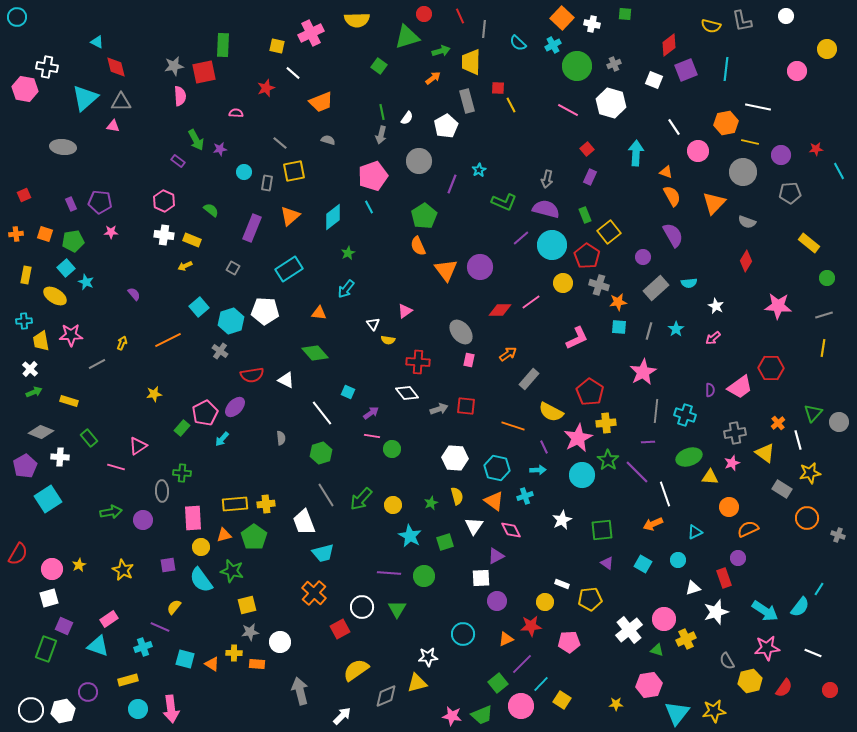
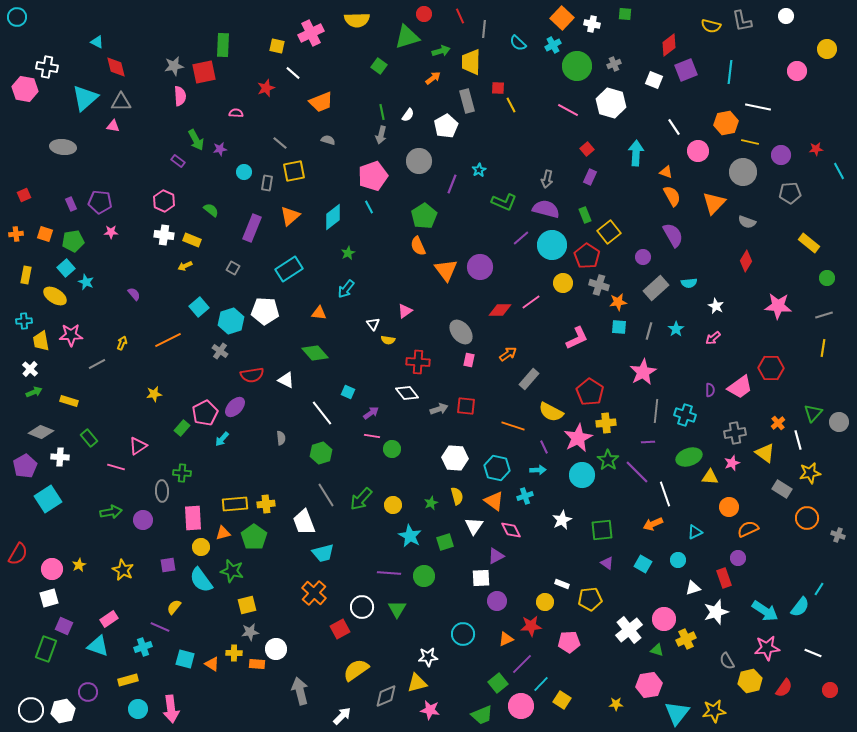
cyan line at (726, 69): moved 4 px right, 3 px down
white semicircle at (407, 118): moved 1 px right, 3 px up
orange triangle at (224, 535): moved 1 px left, 2 px up
white circle at (280, 642): moved 4 px left, 7 px down
pink star at (452, 716): moved 22 px left, 6 px up
